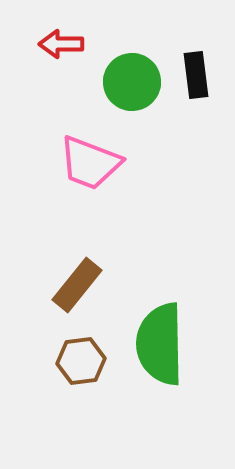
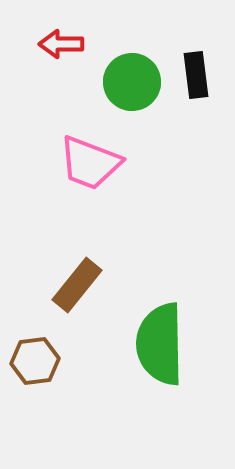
brown hexagon: moved 46 px left
